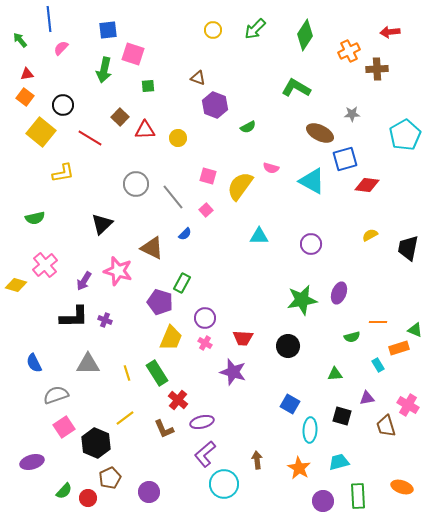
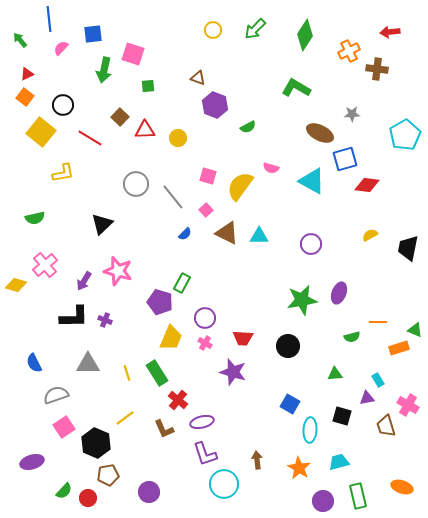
blue square at (108, 30): moved 15 px left, 4 px down
brown cross at (377, 69): rotated 10 degrees clockwise
red triangle at (27, 74): rotated 16 degrees counterclockwise
brown triangle at (152, 248): moved 75 px right, 15 px up
cyan rectangle at (378, 365): moved 15 px down
purple L-shape at (205, 454): rotated 68 degrees counterclockwise
brown pentagon at (110, 478): moved 2 px left, 3 px up; rotated 15 degrees clockwise
green rectangle at (358, 496): rotated 10 degrees counterclockwise
